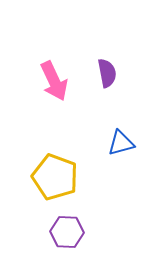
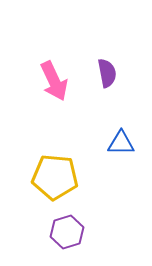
blue triangle: rotated 16 degrees clockwise
yellow pentagon: rotated 15 degrees counterclockwise
purple hexagon: rotated 20 degrees counterclockwise
